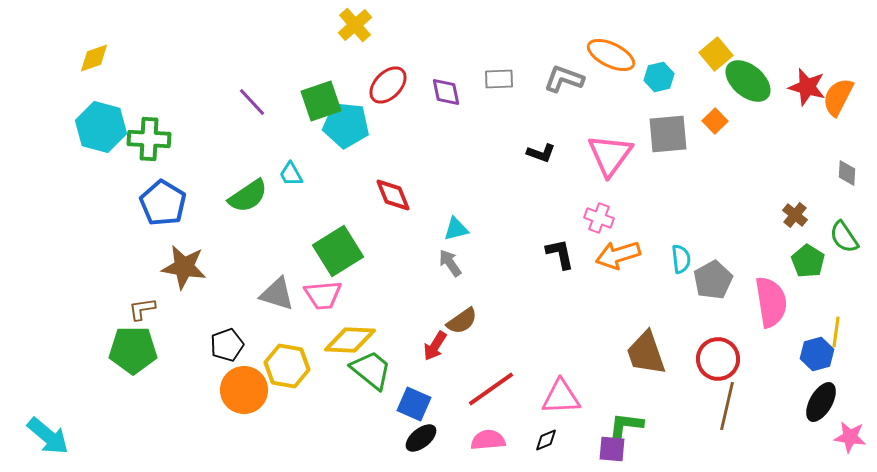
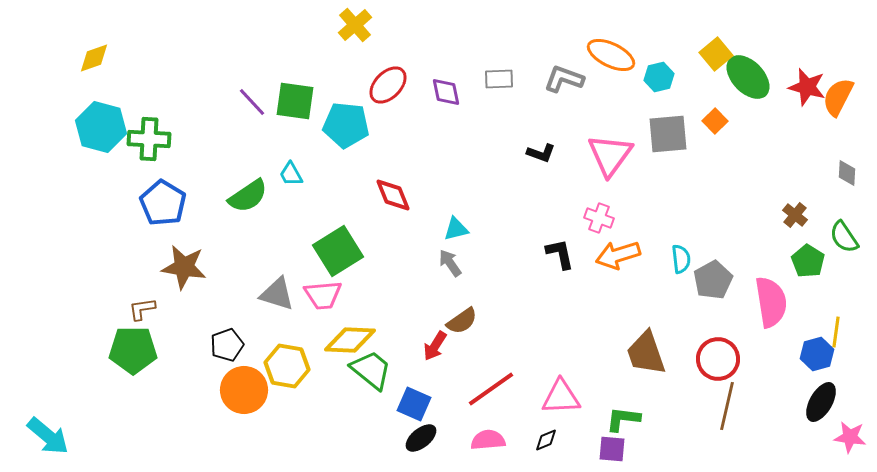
green ellipse at (748, 81): moved 4 px up; rotated 6 degrees clockwise
green square at (321, 101): moved 26 px left; rotated 27 degrees clockwise
green L-shape at (626, 425): moved 3 px left, 6 px up
